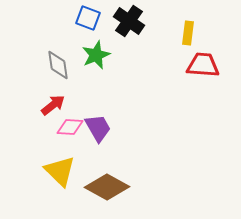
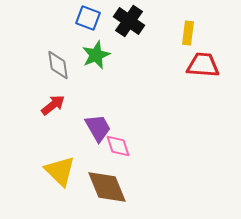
pink diamond: moved 48 px right, 19 px down; rotated 68 degrees clockwise
brown diamond: rotated 39 degrees clockwise
